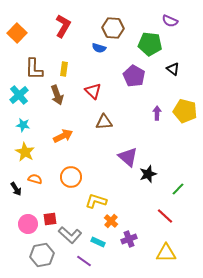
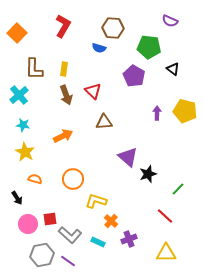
green pentagon: moved 1 px left, 3 px down
brown arrow: moved 9 px right
orange circle: moved 2 px right, 2 px down
black arrow: moved 1 px right, 9 px down
purple line: moved 16 px left
